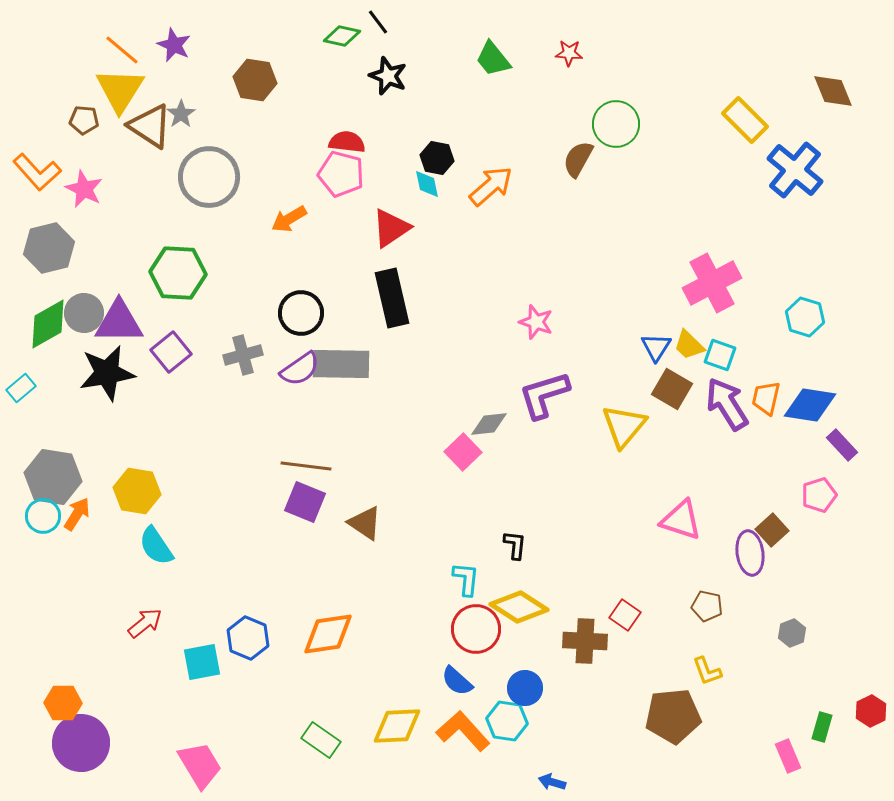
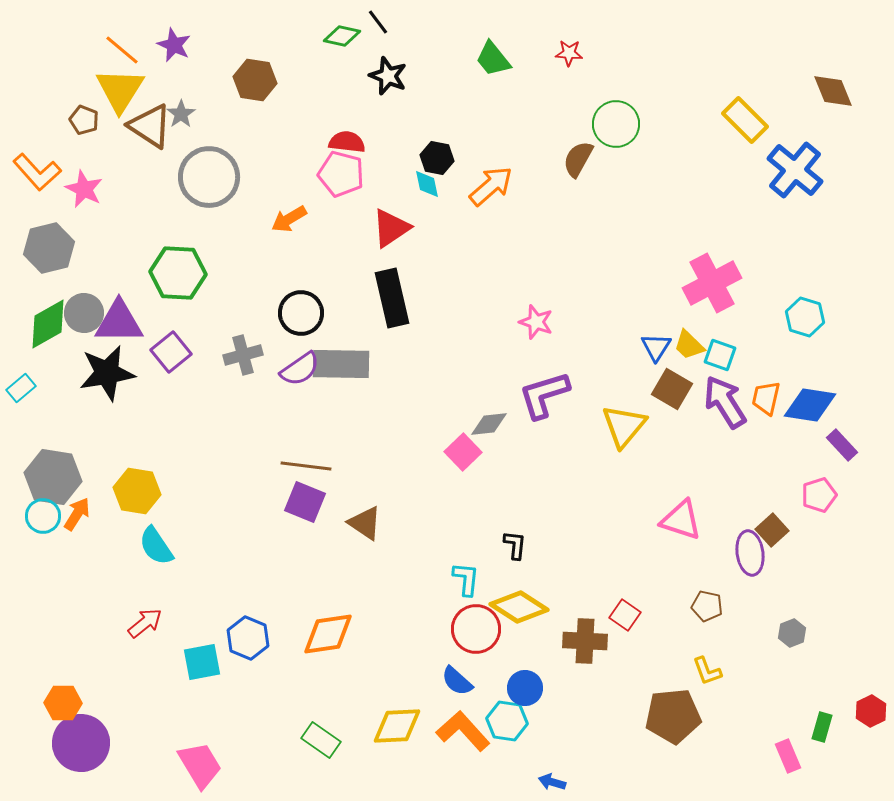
brown pentagon at (84, 120): rotated 16 degrees clockwise
purple arrow at (727, 404): moved 2 px left, 2 px up
